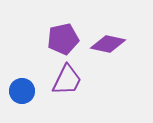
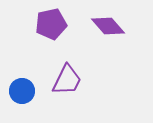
purple pentagon: moved 12 px left, 15 px up
purple diamond: moved 18 px up; rotated 36 degrees clockwise
